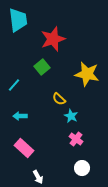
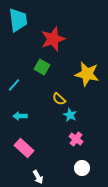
green square: rotated 21 degrees counterclockwise
cyan star: moved 1 px left, 1 px up
